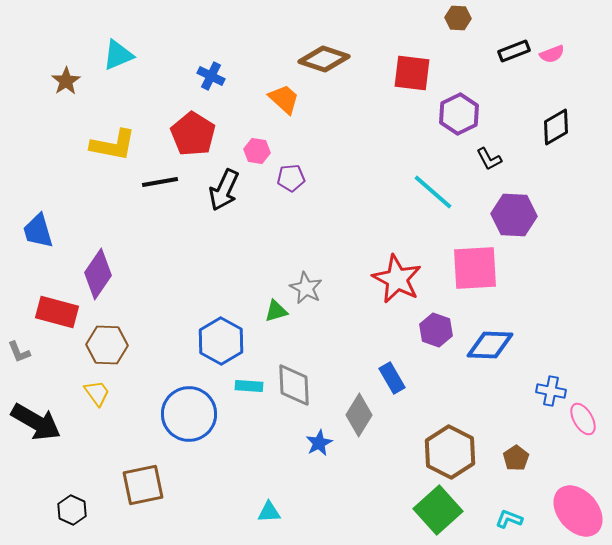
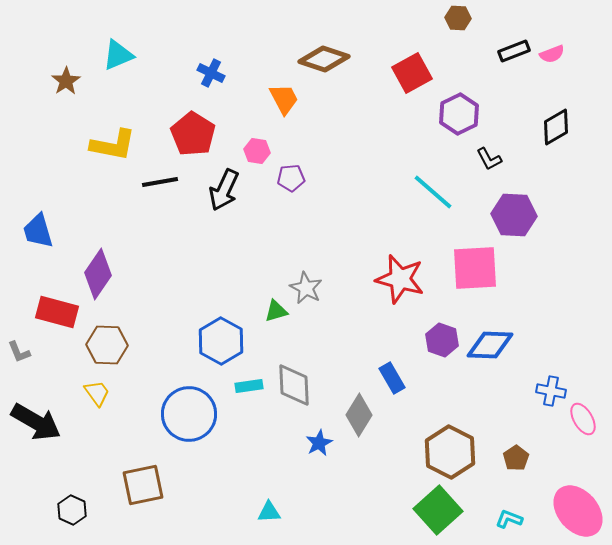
red square at (412, 73): rotated 36 degrees counterclockwise
blue cross at (211, 76): moved 3 px up
orange trapezoid at (284, 99): rotated 20 degrees clockwise
red star at (397, 279): moved 3 px right; rotated 12 degrees counterclockwise
purple hexagon at (436, 330): moved 6 px right, 10 px down
cyan rectangle at (249, 386): rotated 12 degrees counterclockwise
